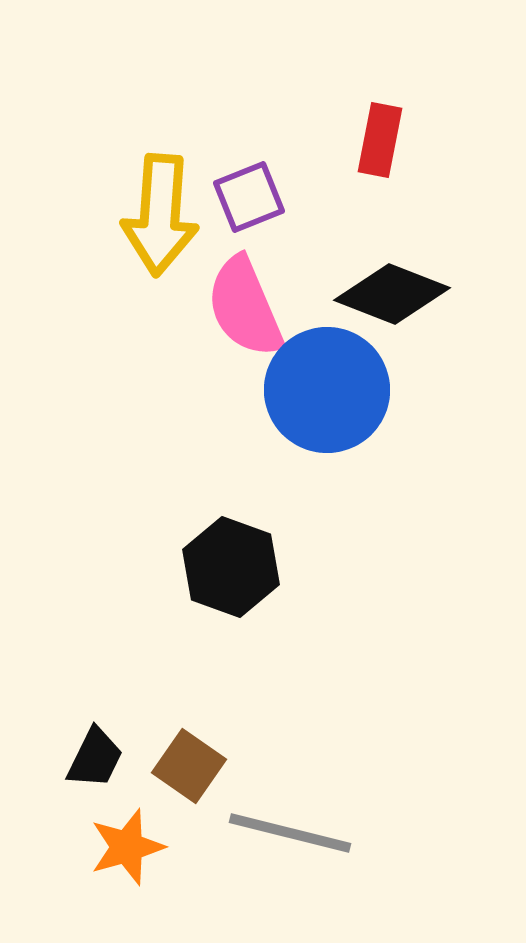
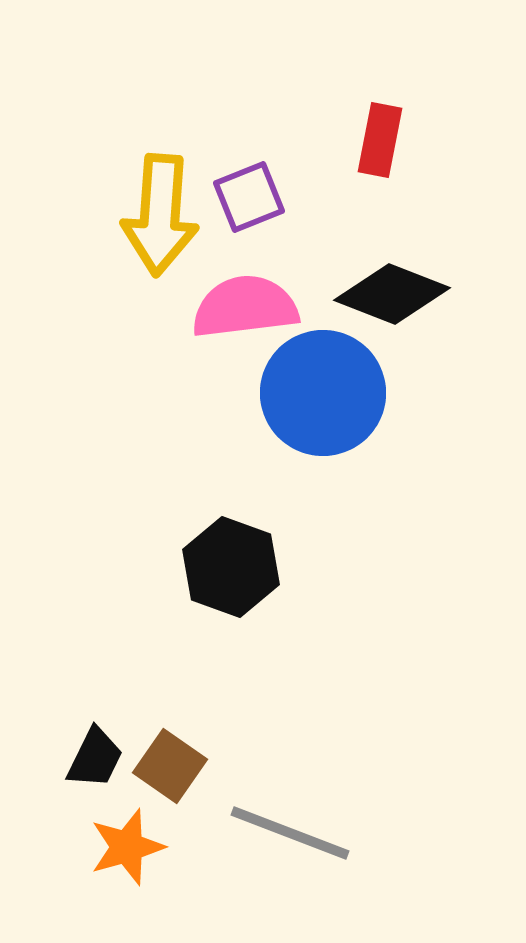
pink semicircle: rotated 106 degrees clockwise
blue circle: moved 4 px left, 3 px down
brown square: moved 19 px left
gray line: rotated 7 degrees clockwise
